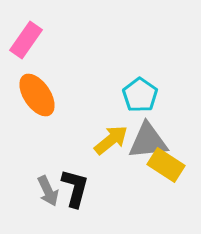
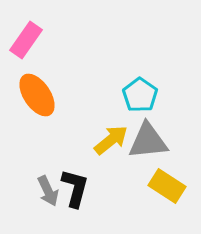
yellow rectangle: moved 1 px right, 21 px down
